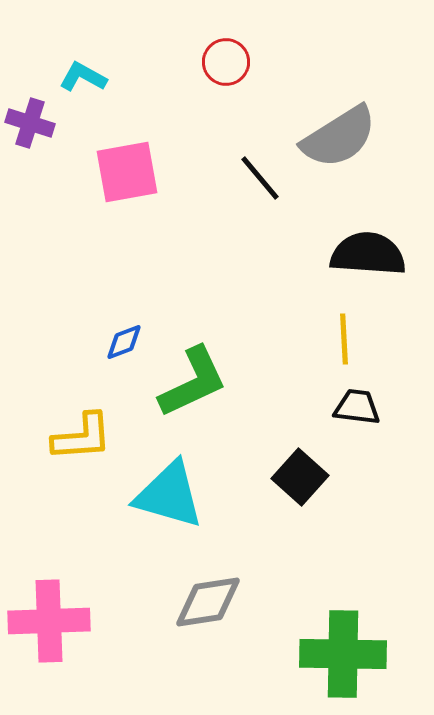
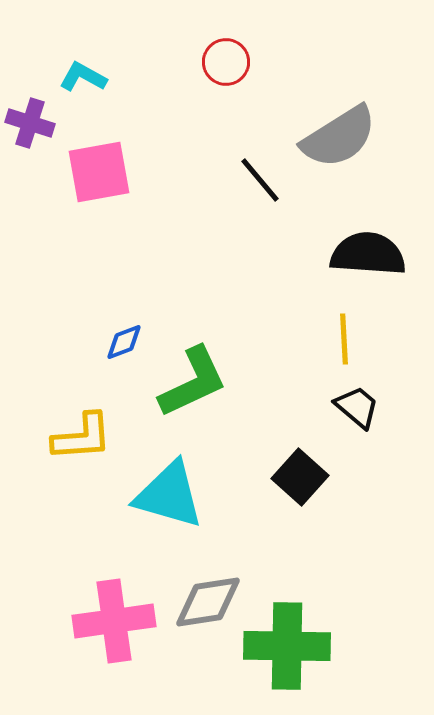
pink square: moved 28 px left
black line: moved 2 px down
black trapezoid: rotated 33 degrees clockwise
pink cross: moved 65 px right; rotated 6 degrees counterclockwise
green cross: moved 56 px left, 8 px up
